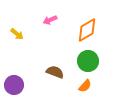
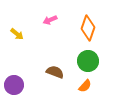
orange diamond: moved 1 px right, 2 px up; rotated 40 degrees counterclockwise
